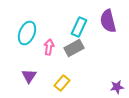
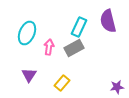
purple triangle: moved 1 px up
